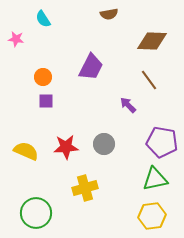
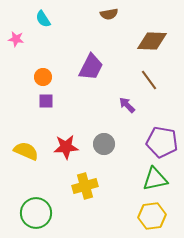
purple arrow: moved 1 px left
yellow cross: moved 2 px up
